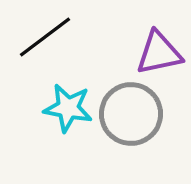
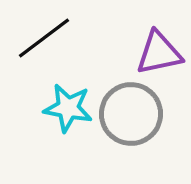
black line: moved 1 px left, 1 px down
